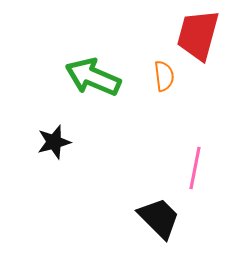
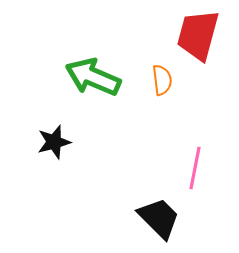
orange semicircle: moved 2 px left, 4 px down
